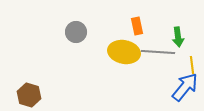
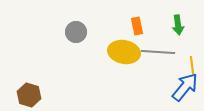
green arrow: moved 12 px up
